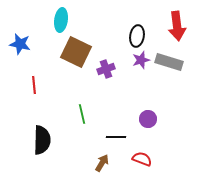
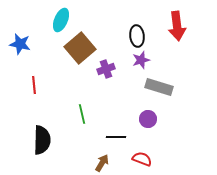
cyan ellipse: rotated 15 degrees clockwise
black ellipse: rotated 15 degrees counterclockwise
brown square: moved 4 px right, 4 px up; rotated 24 degrees clockwise
gray rectangle: moved 10 px left, 25 px down
